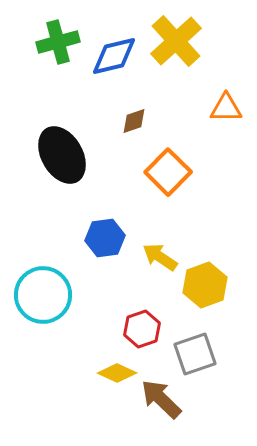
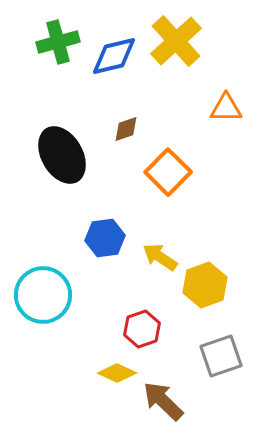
brown diamond: moved 8 px left, 8 px down
gray square: moved 26 px right, 2 px down
brown arrow: moved 2 px right, 2 px down
